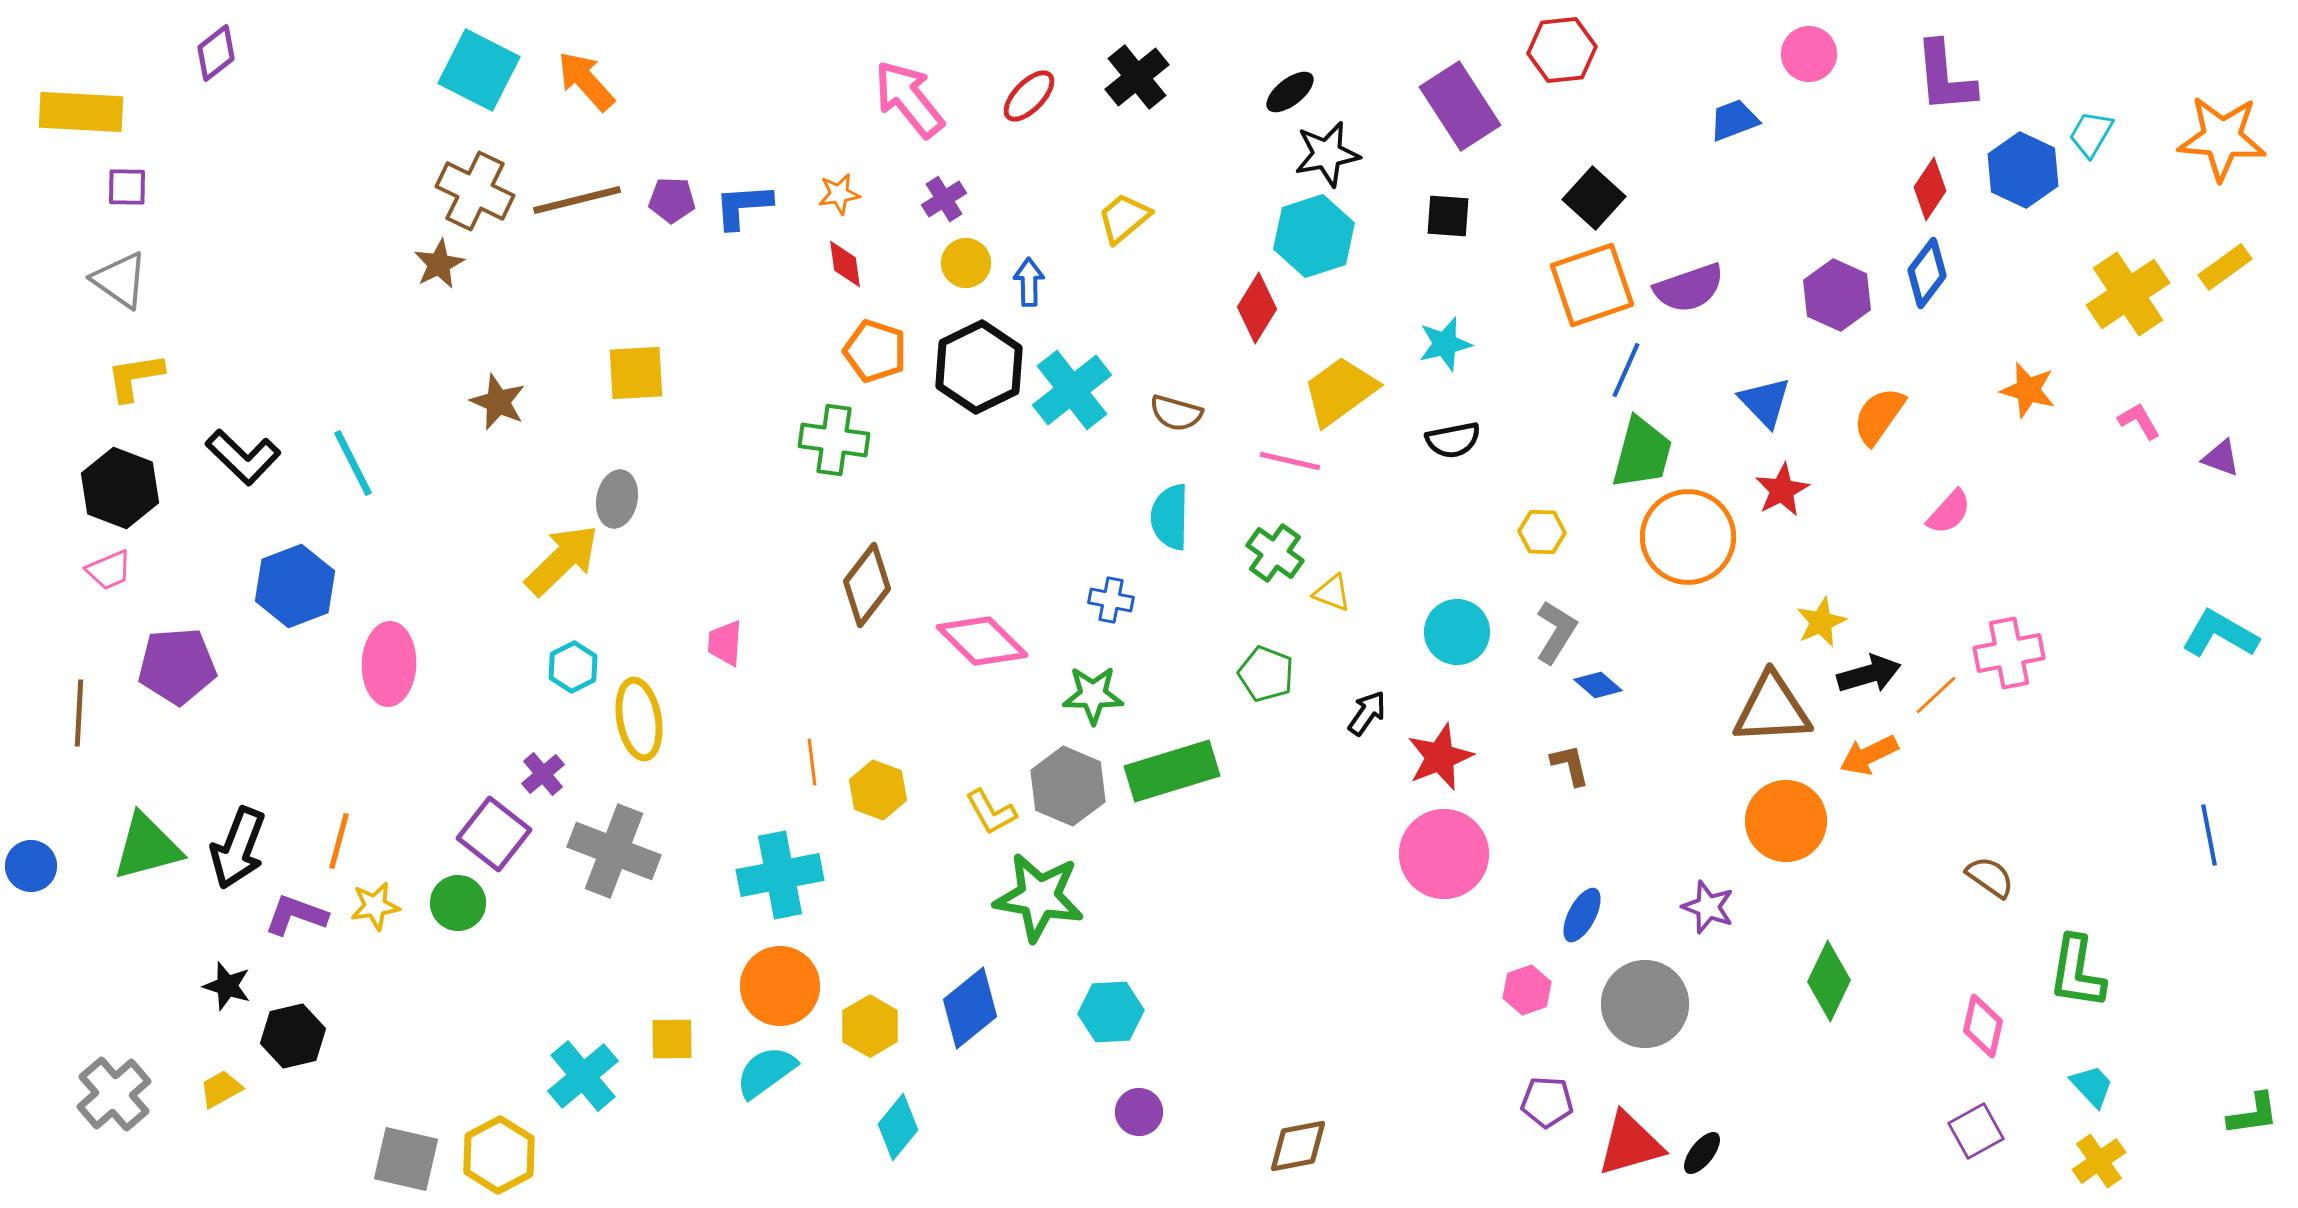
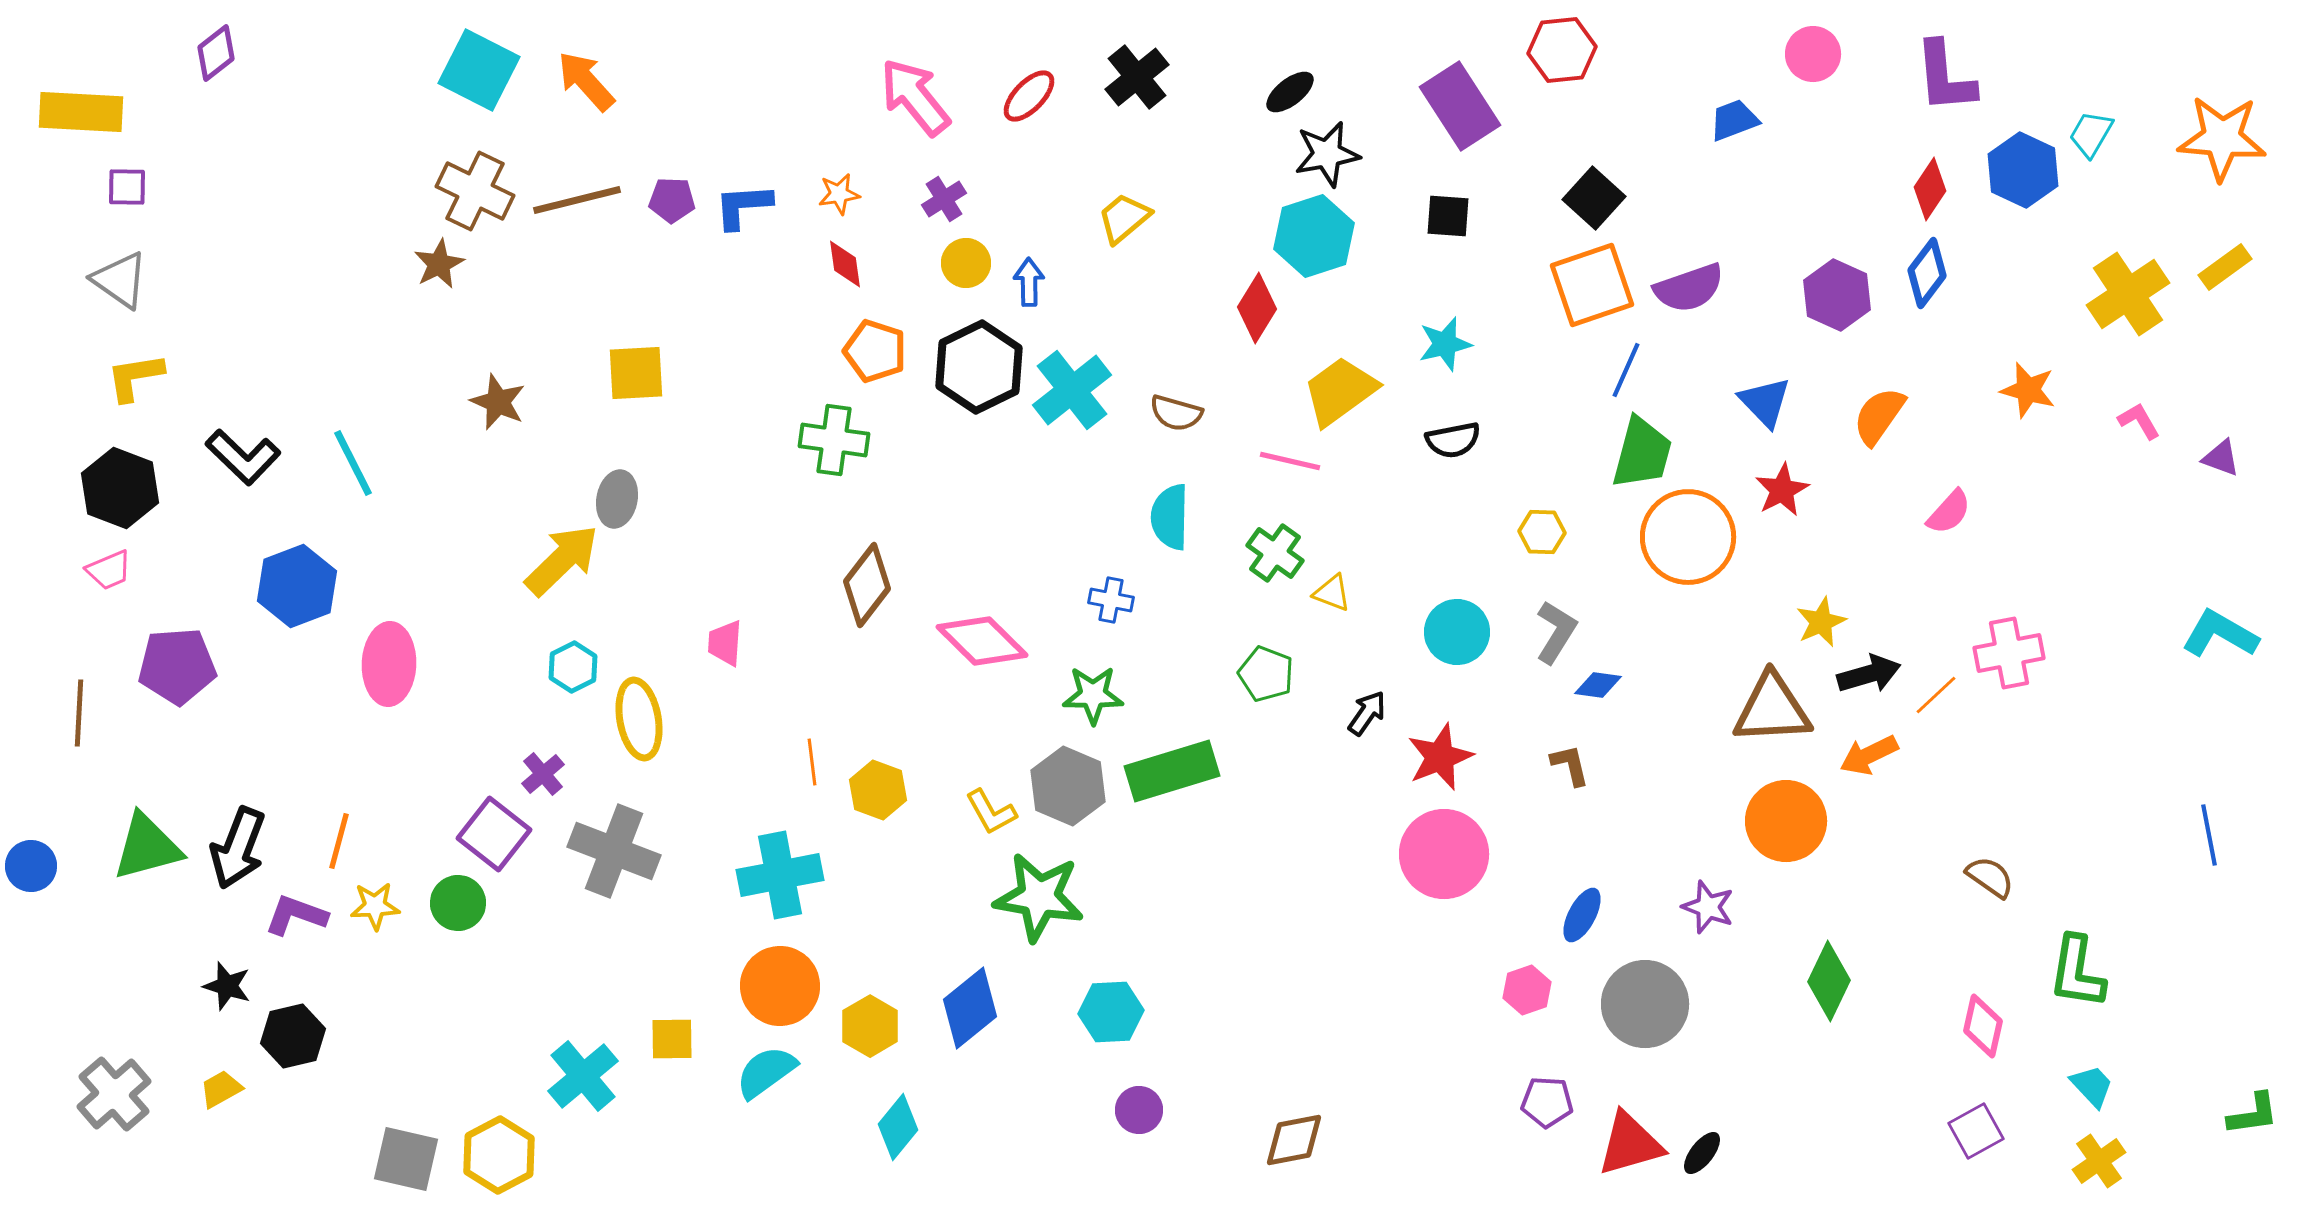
pink circle at (1809, 54): moved 4 px right
pink arrow at (909, 99): moved 6 px right, 2 px up
blue hexagon at (295, 586): moved 2 px right
blue diamond at (1598, 685): rotated 33 degrees counterclockwise
yellow star at (375, 906): rotated 6 degrees clockwise
purple circle at (1139, 1112): moved 2 px up
brown diamond at (1298, 1146): moved 4 px left, 6 px up
